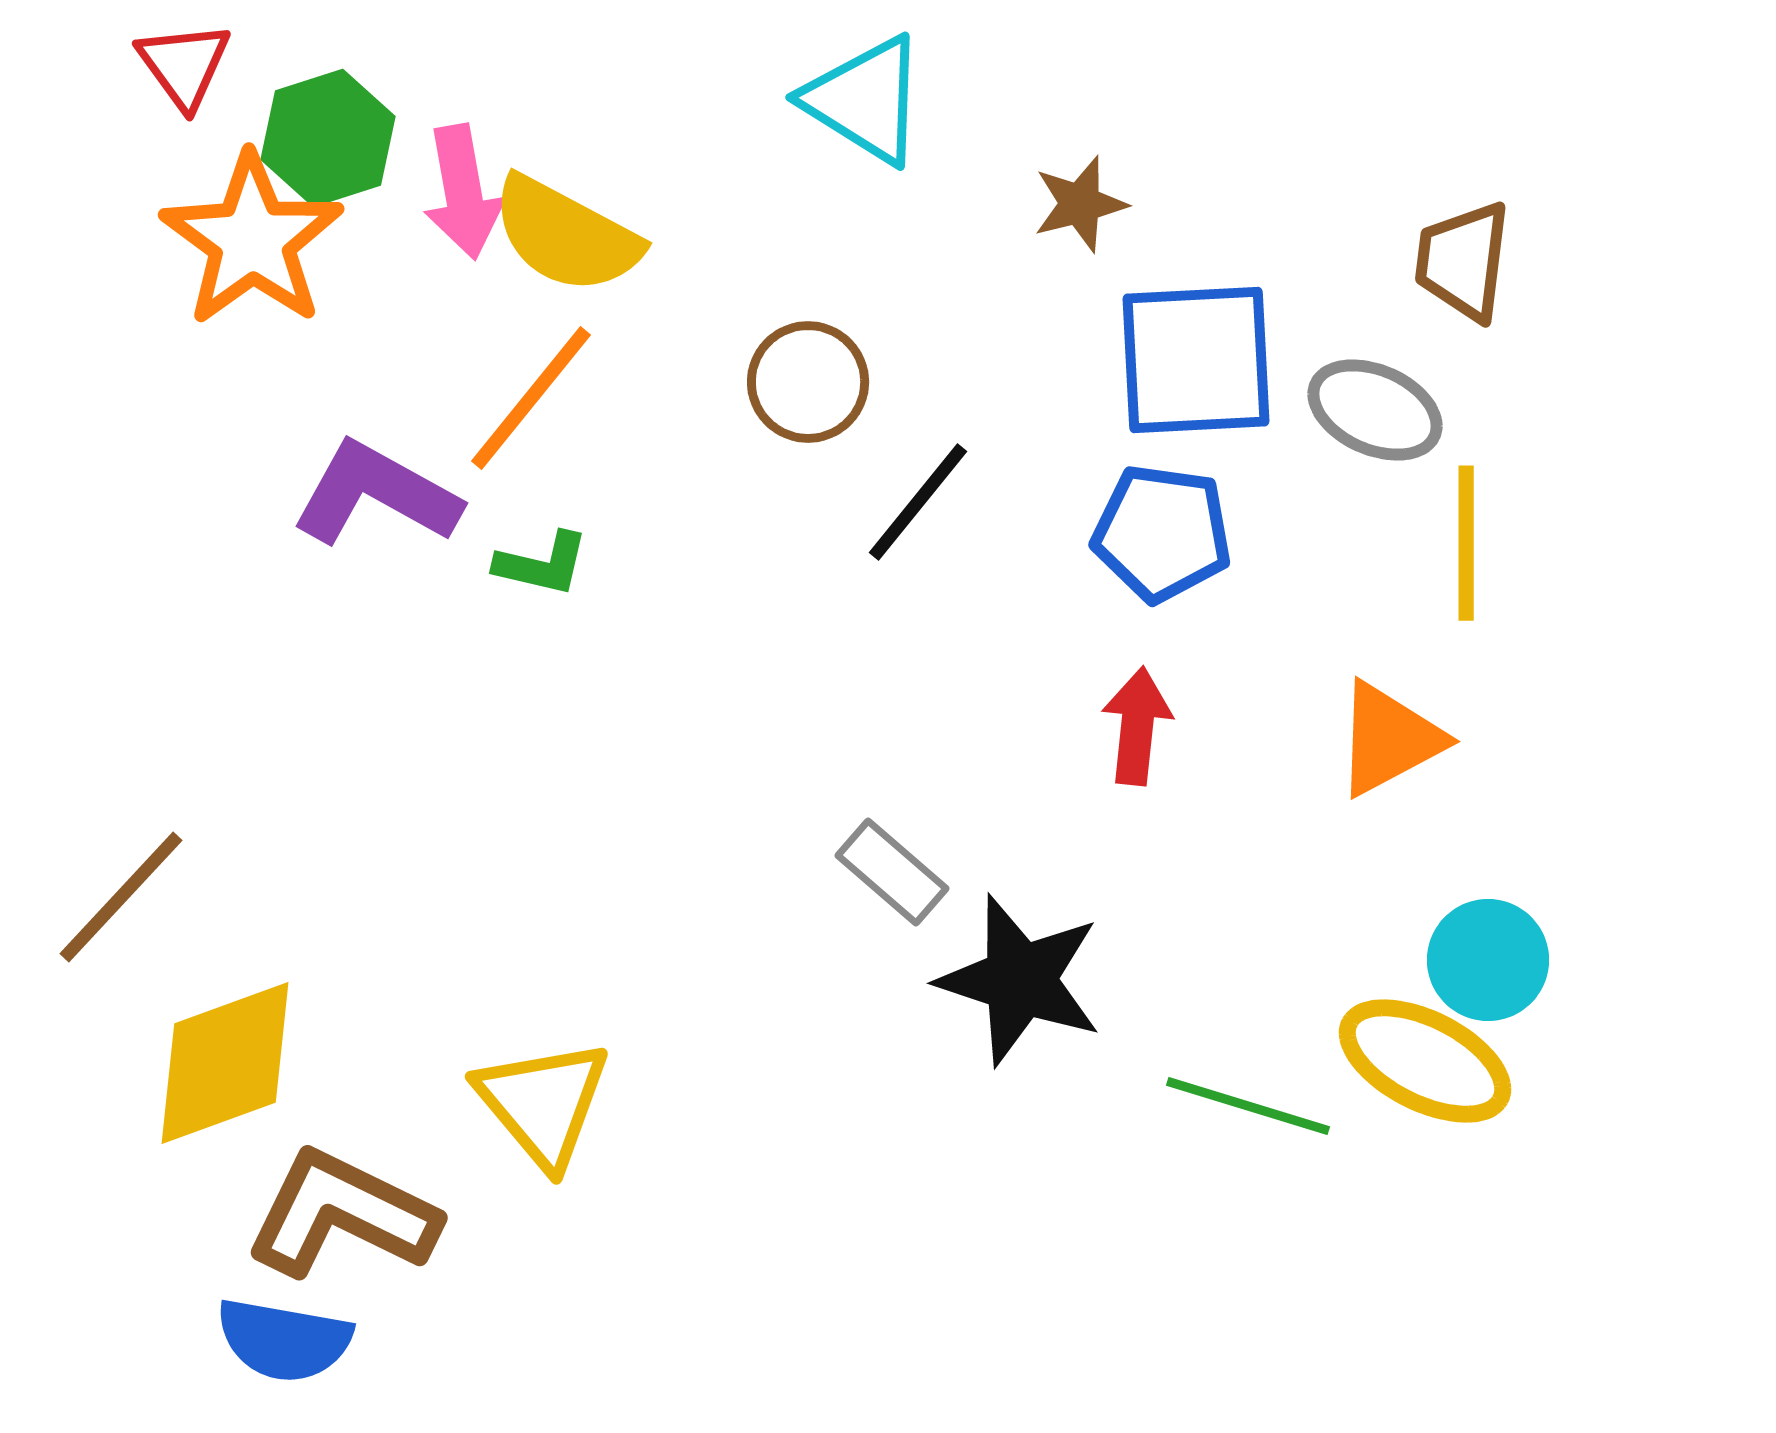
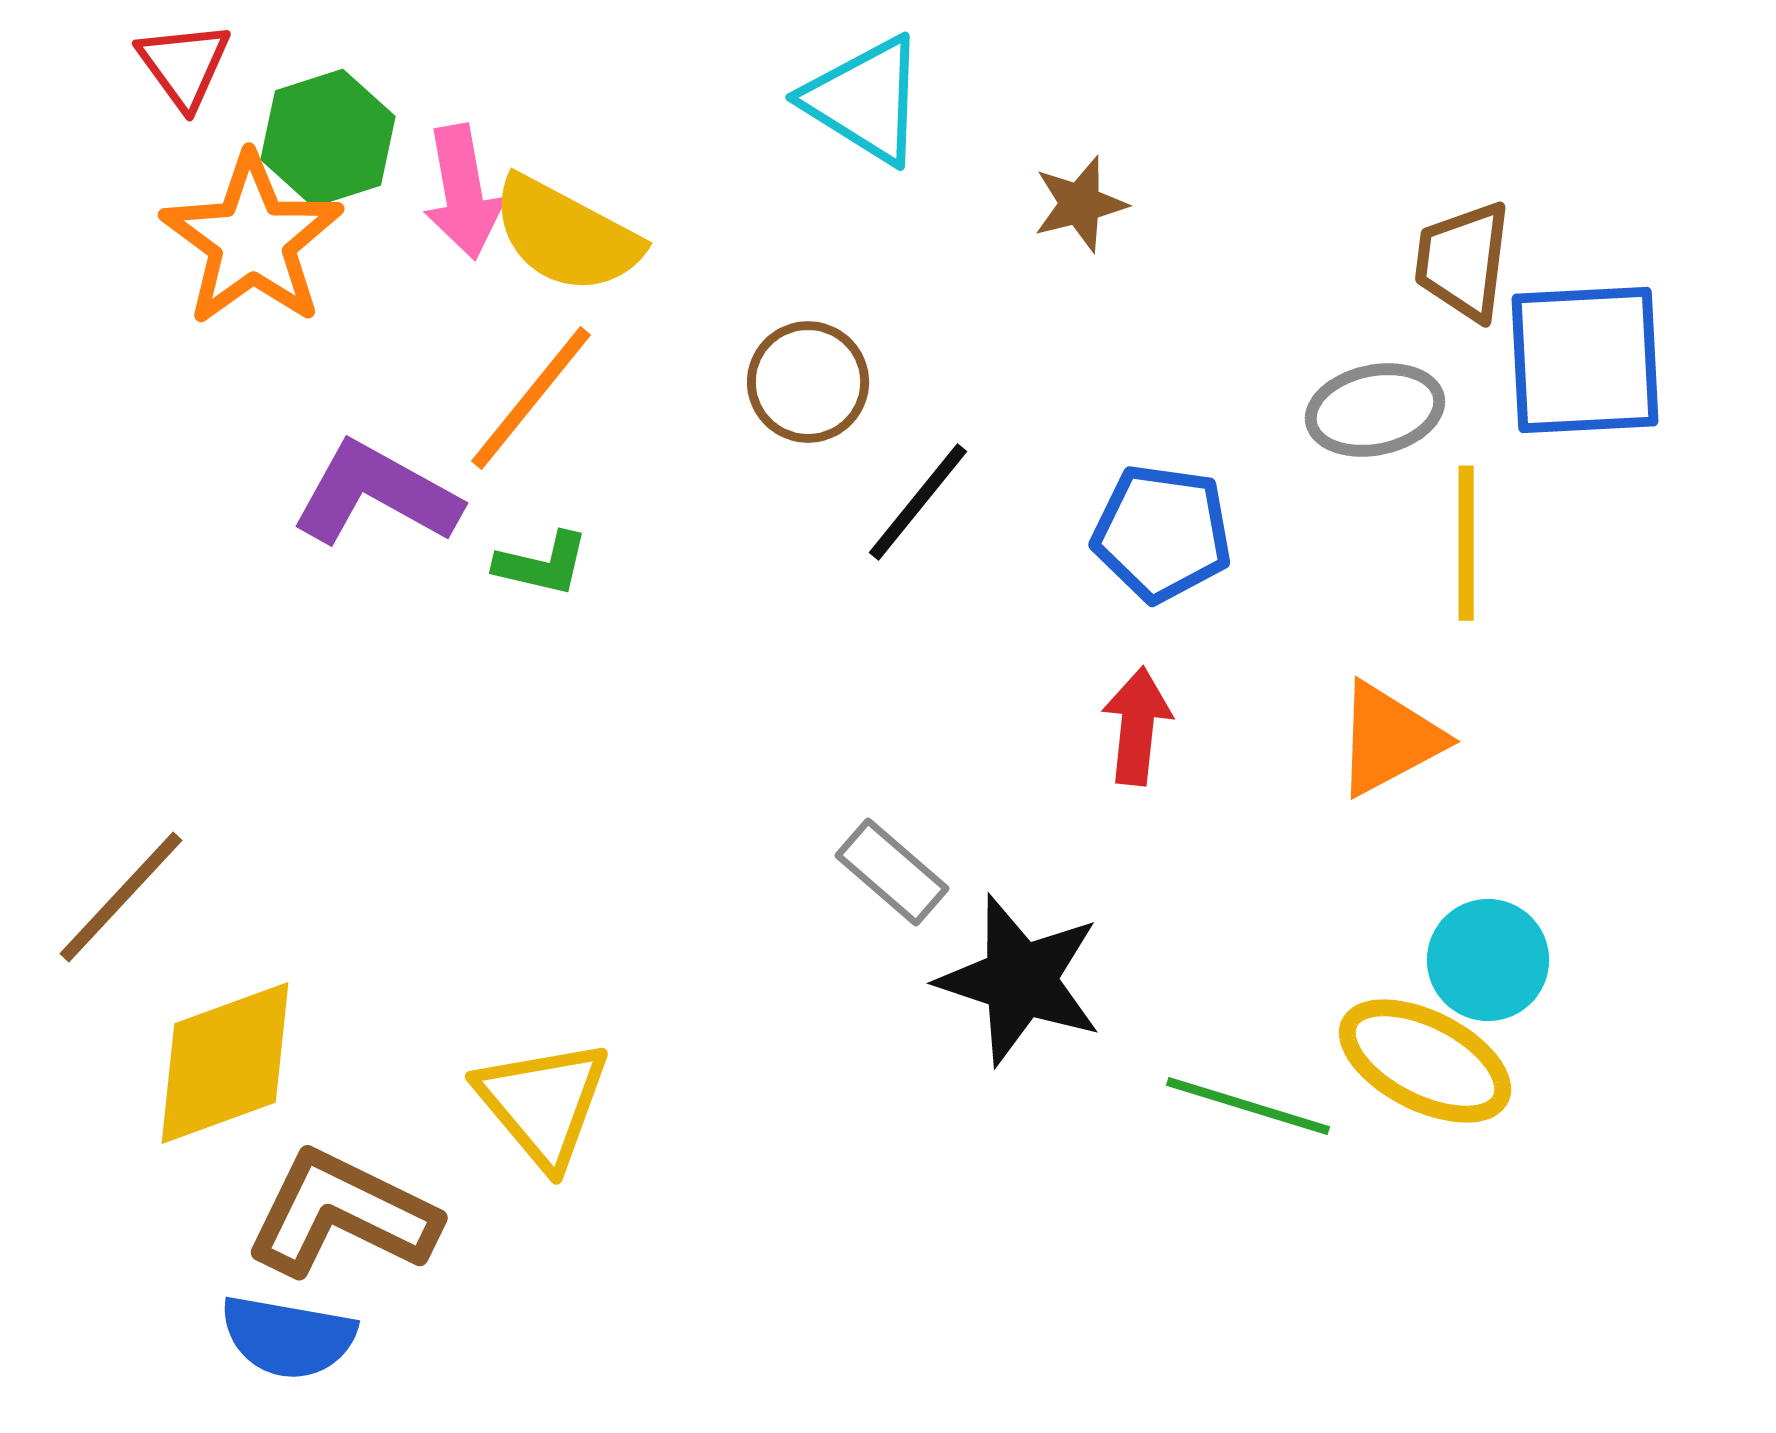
blue square: moved 389 px right
gray ellipse: rotated 36 degrees counterclockwise
blue semicircle: moved 4 px right, 3 px up
